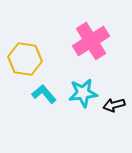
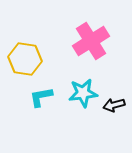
cyan L-shape: moved 3 px left, 3 px down; rotated 60 degrees counterclockwise
